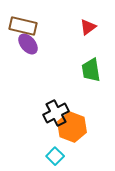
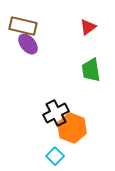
orange hexagon: moved 1 px down
